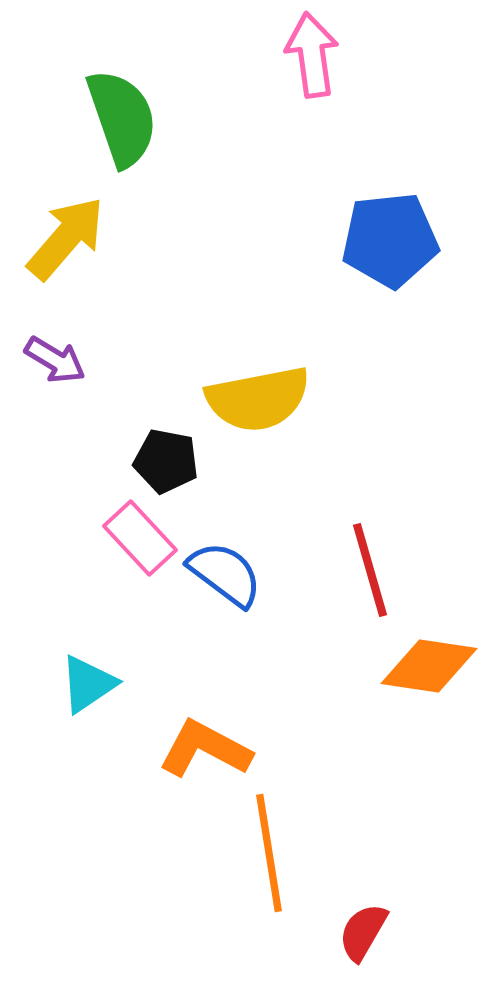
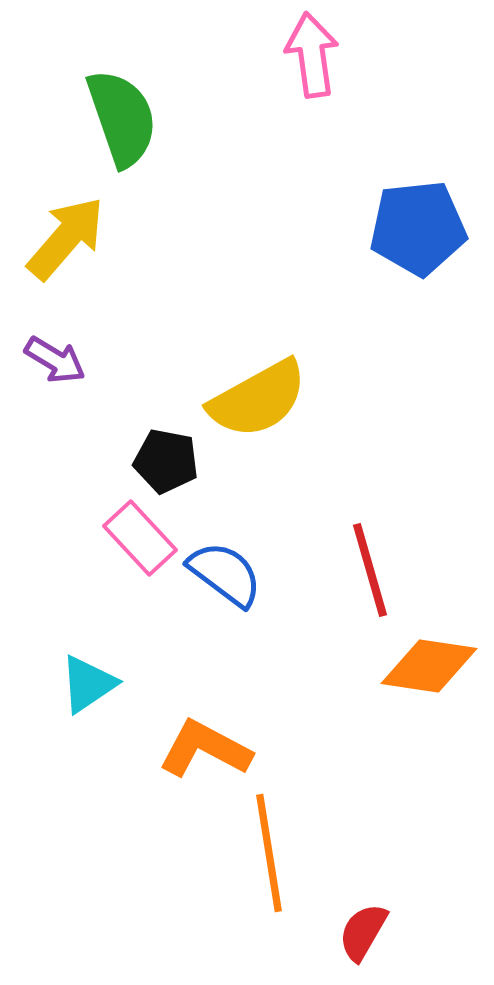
blue pentagon: moved 28 px right, 12 px up
yellow semicircle: rotated 18 degrees counterclockwise
